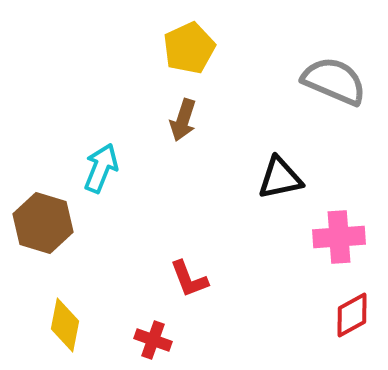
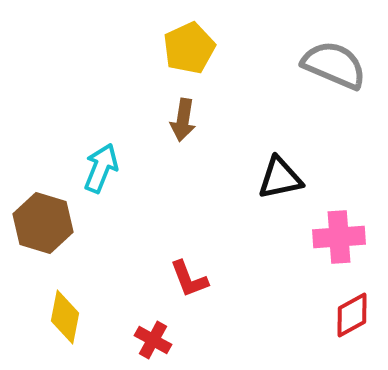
gray semicircle: moved 16 px up
brown arrow: rotated 9 degrees counterclockwise
yellow diamond: moved 8 px up
red cross: rotated 9 degrees clockwise
